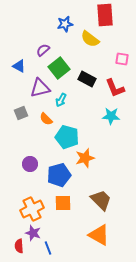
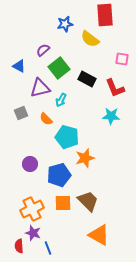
brown trapezoid: moved 13 px left, 1 px down
